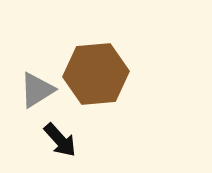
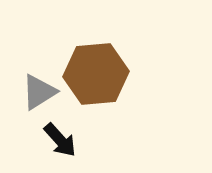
gray triangle: moved 2 px right, 2 px down
